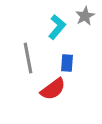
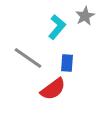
gray line: rotated 44 degrees counterclockwise
